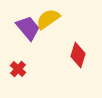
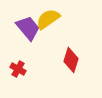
red diamond: moved 7 px left, 5 px down
red cross: rotated 14 degrees counterclockwise
